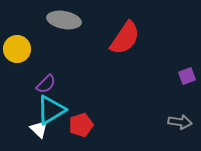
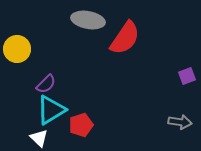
gray ellipse: moved 24 px right
white triangle: moved 9 px down
